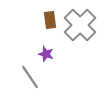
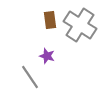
gray cross: rotated 12 degrees counterclockwise
purple star: moved 1 px right, 2 px down
